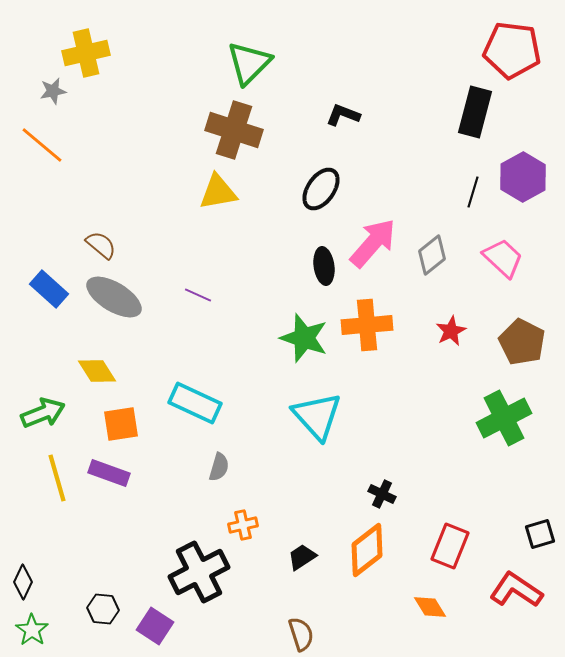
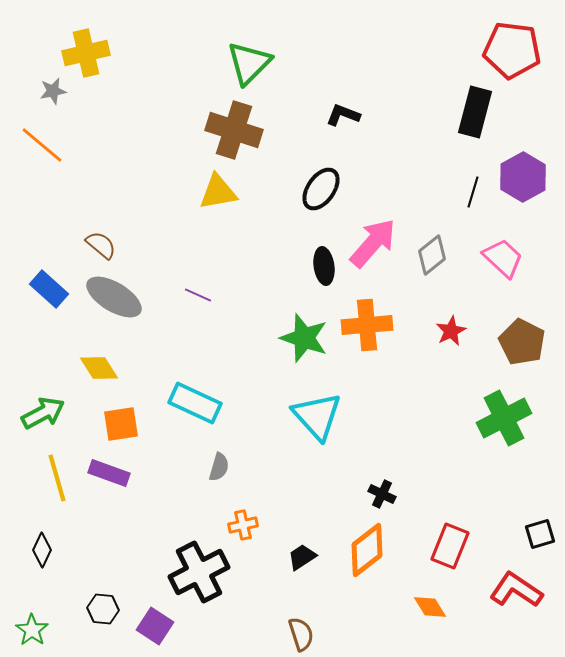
yellow diamond at (97, 371): moved 2 px right, 3 px up
green arrow at (43, 413): rotated 6 degrees counterclockwise
black diamond at (23, 582): moved 19 px right, 32 px up
